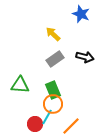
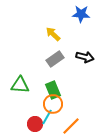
blue star: rotated 18 degrees counterclockwise
